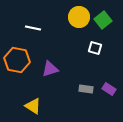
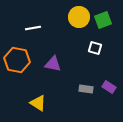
green square: rotated 18 degrees clockwise
white line: rotated 21 degrees counterclockwise
purple triangle: moved 3 px right, 5 px up; rotated 30 degrees clockwise
purple rectangle: moved 2 px up
yellow triangle: moved 5 px right, 3 px up
